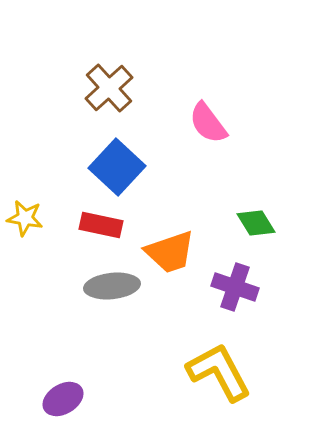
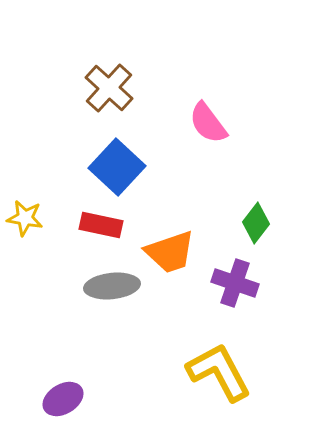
brown cross: rotated 6 degrees counterclockwise
green diamond: rotated 69 degrees clockwise
purple cross: moved 4 px up
